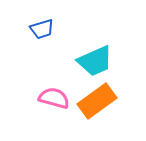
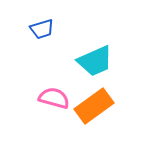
orange rectangle: moved 3 px left, 5 px down
